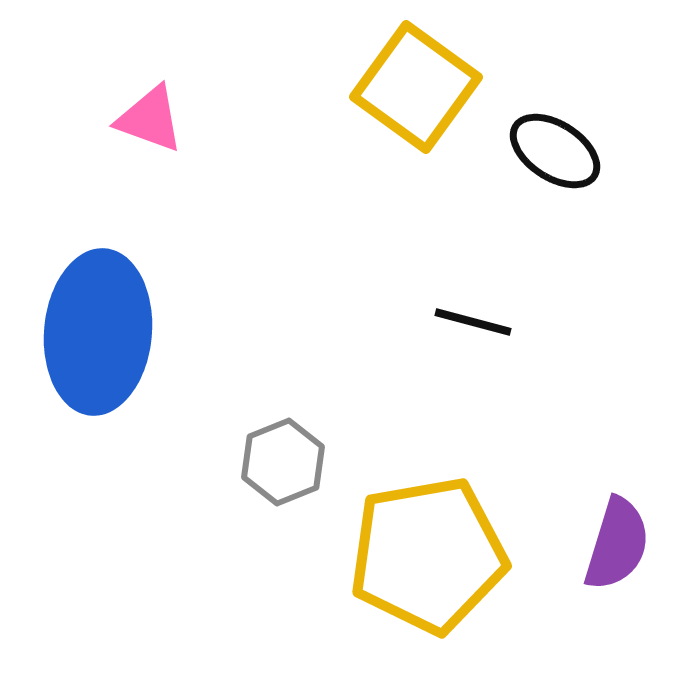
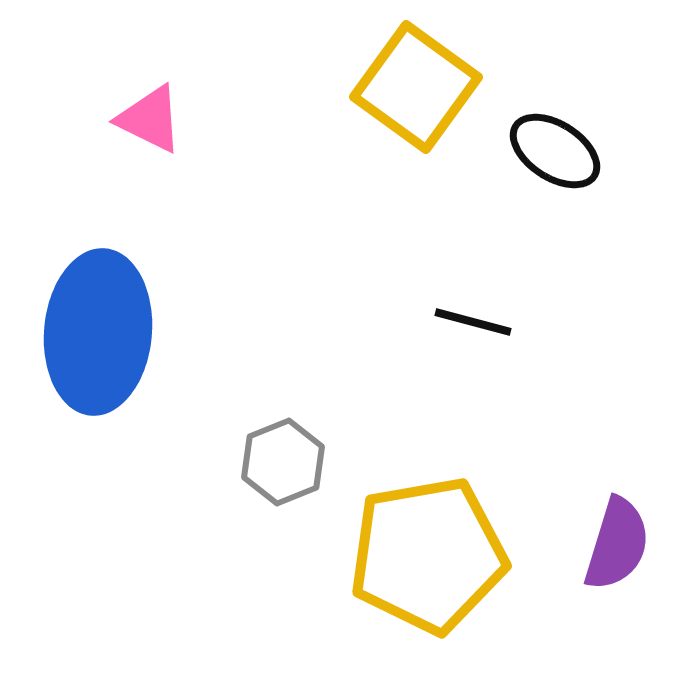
pink triangle: rotated 6 degrees clockwise
